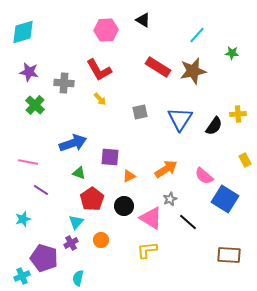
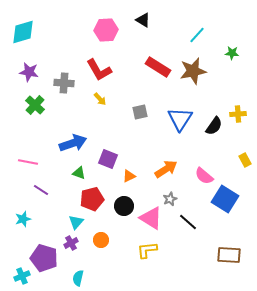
purple square: moved 2 px left, 2 px down; rotated 18 degrees clockwise
red pentagon: rotated 20 degrees clockwise
